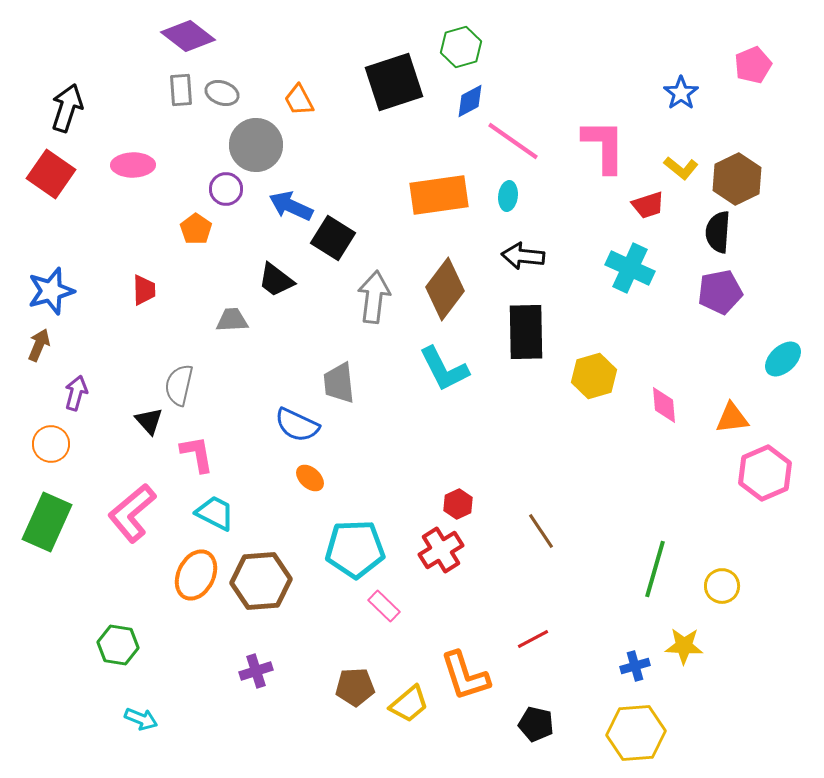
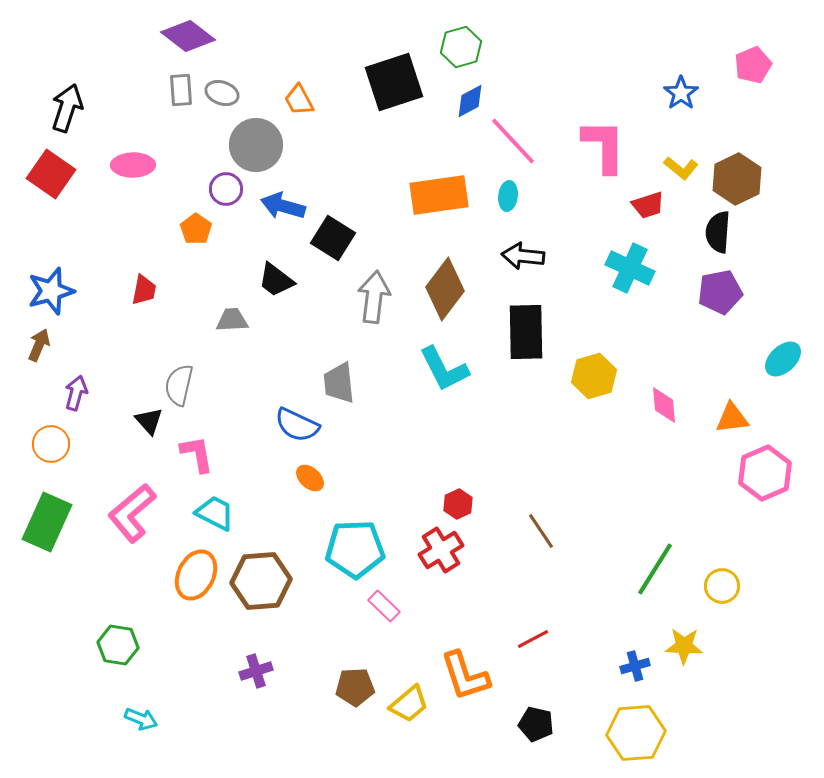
pink line at (513, 141): rotated 12 degrees clockwise
blue arrow at (291, 206): moved 8 px left; rotated 9 degrees counterclockwise
red trapezoid at (144, 290): rotated 12 degrees clockwise
green line at (655, 569): rotated 16 degrees clockwise
